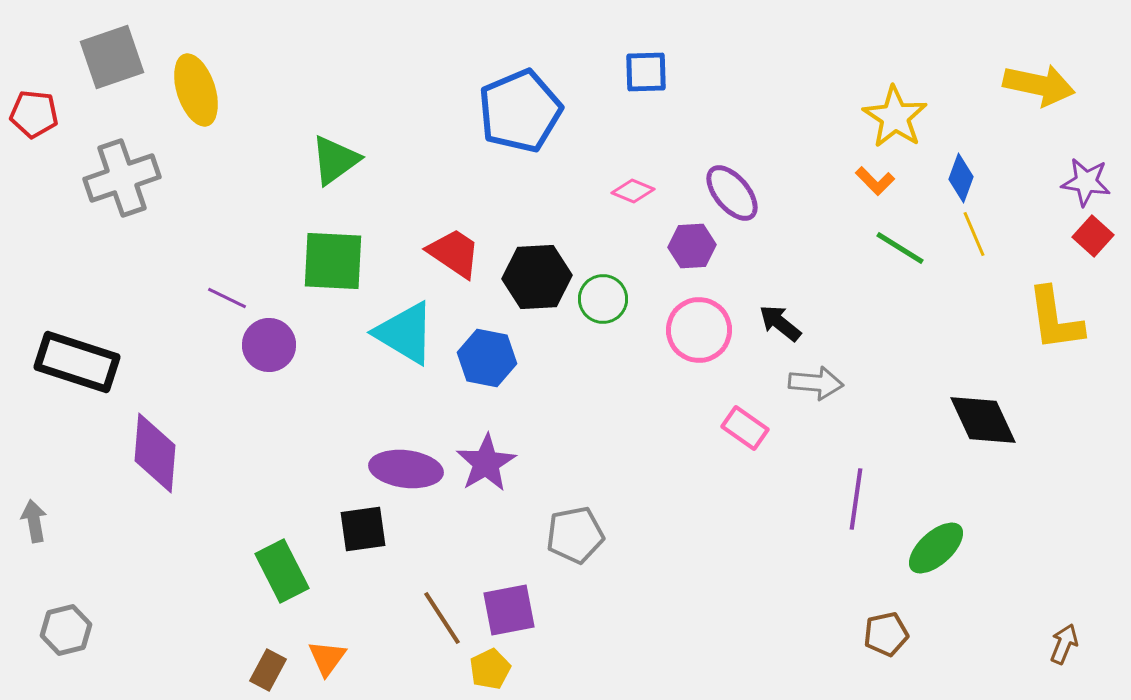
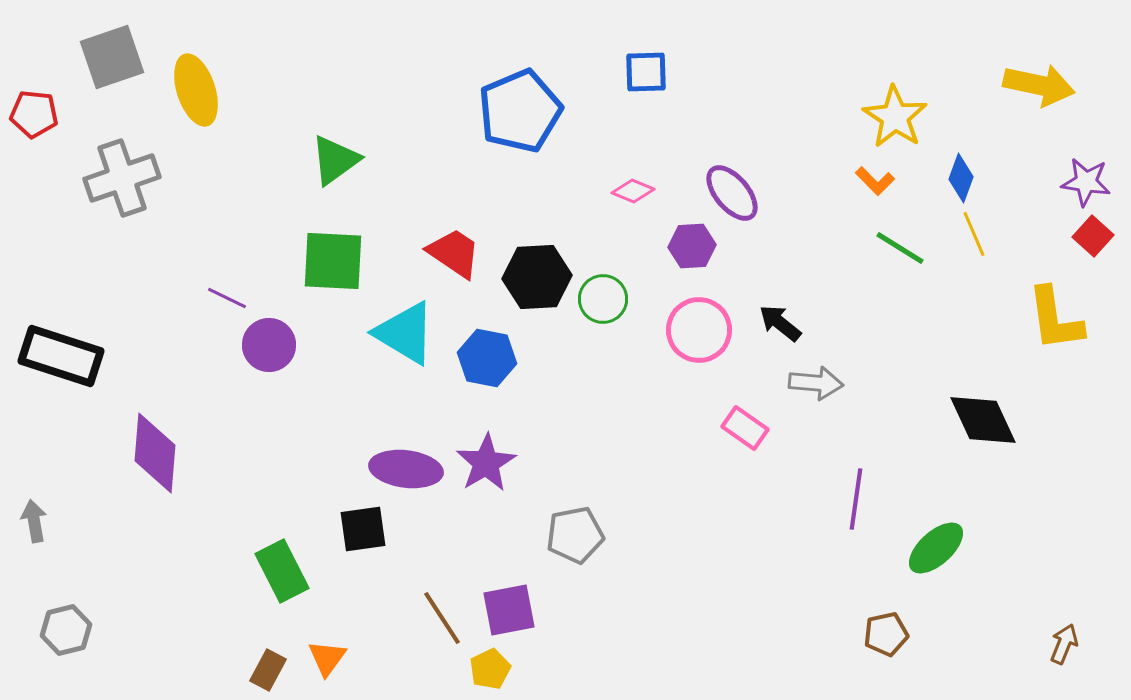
black rectangle at (77, 362): moved 16 px left, 6 px up
